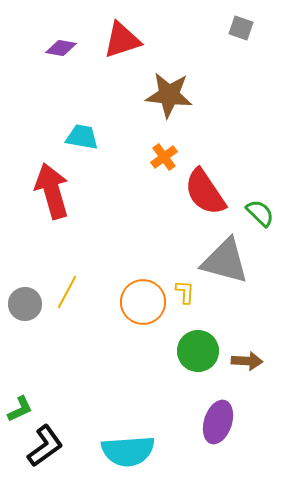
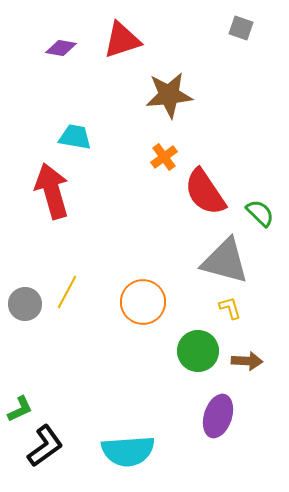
brown star: rotated 12 degrees counterclockwise
cyan trapezoid: moved 7 px left
yellow L-shape: moved 45 px right, 16 px down; rotated 20 degrees counterclockwise
purple ellipse: moved 6 px up
